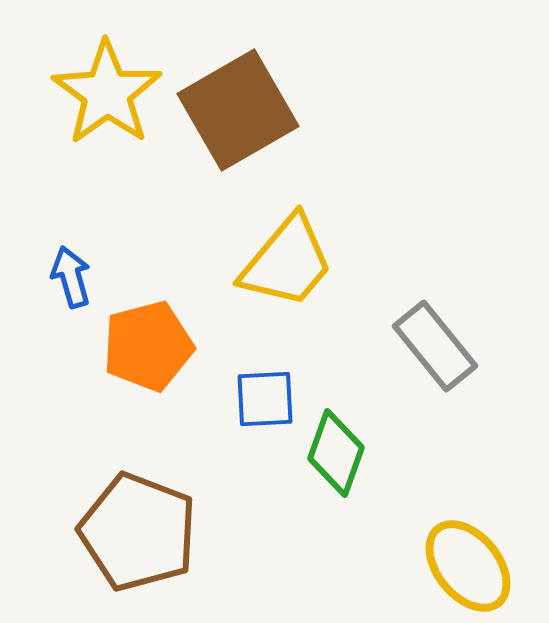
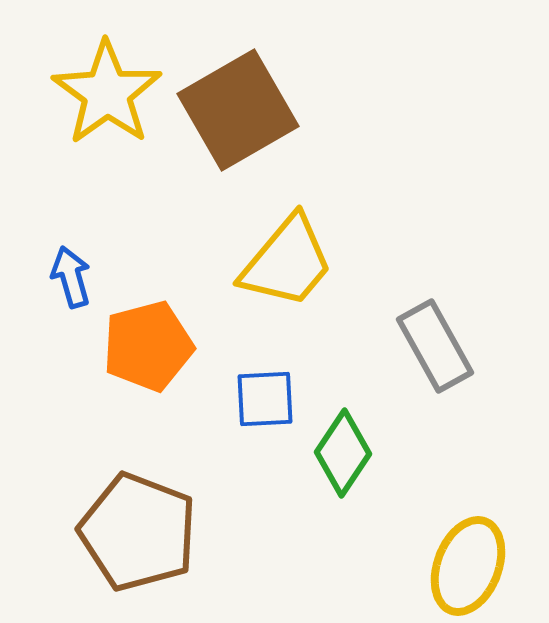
gray rectangle: rotated 10 degrees clockwise
green diamond: moved 7 px right; rotated 14 degrees clockwise
yellow ellipse: rotated 60 degrees clockwise
